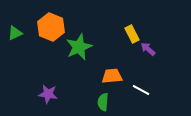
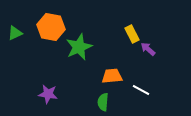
orange hexagon: rotated 12 degrees counterclockwise
